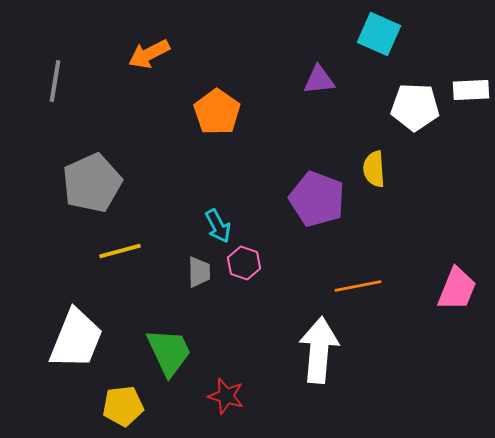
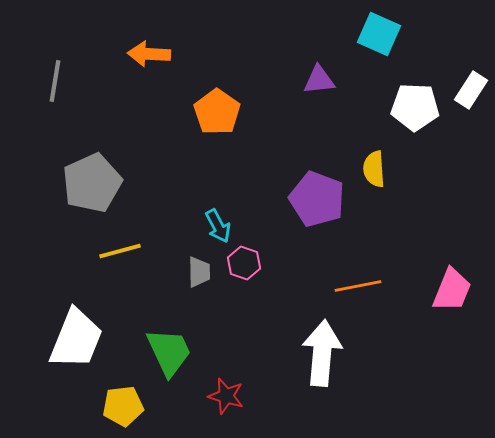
orange arrow: rotated 30 degrees clockwise
white rectangle: rotated 54 degrees counterclockwise
pink trapezoid: moved 5 px left, 1 px down
white arrow: moved 3 px right, 3 px down
